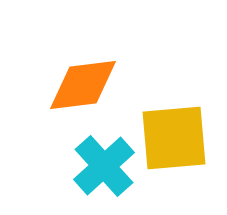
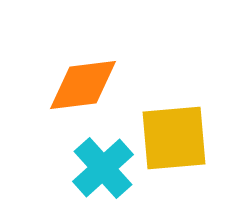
cyan cross: moved 1 px left, 2 px down
